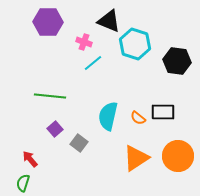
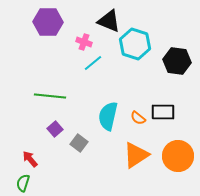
orange triangle: moved 3 px up
